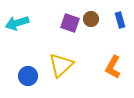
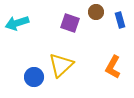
brown circle: moved 5 px right, 7 px up
blue circle: moved 6 px right, 1 px down
